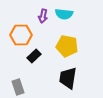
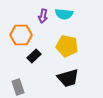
black trapezoid: rotated 115 degrees counterclockwise
